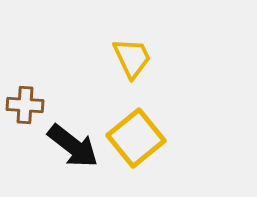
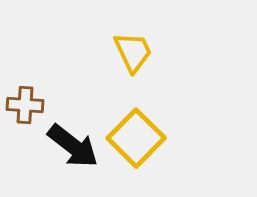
yellow trapezoid: moved 1 px right, 6 px up
yellow square: rotated 6 degrees counterclockwise
